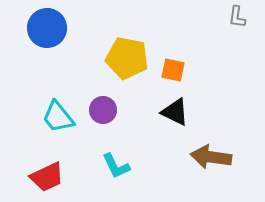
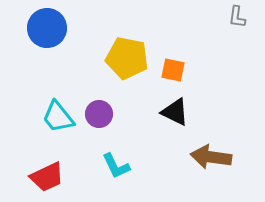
purple circle: moved 4 px left, 4 px down
